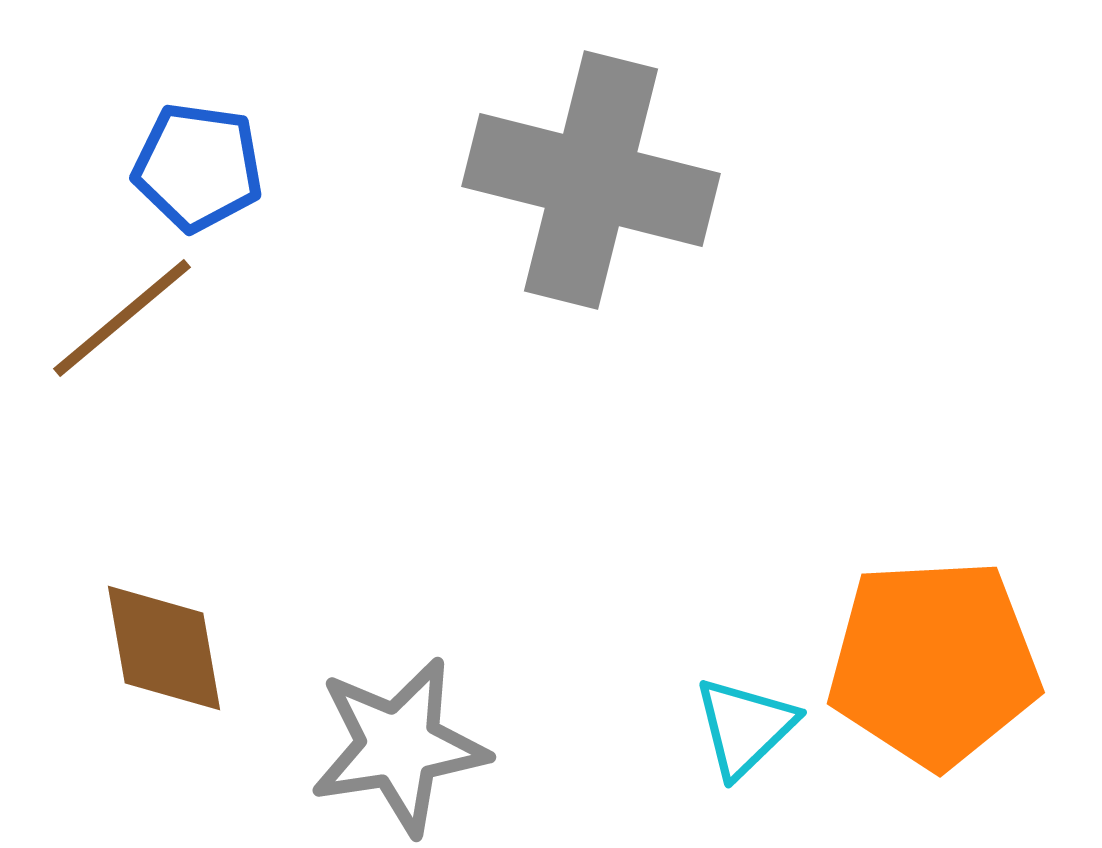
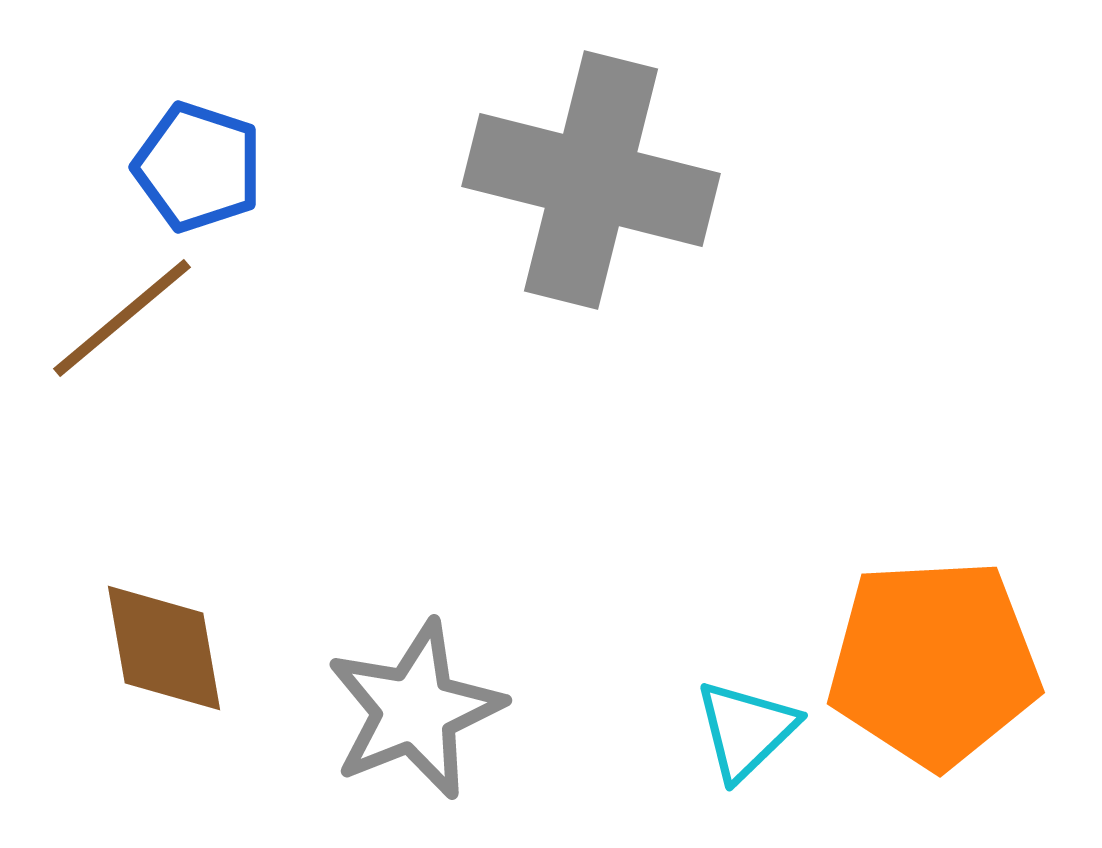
blue pentagon: rotated 10 degrees clockwise
cyan triangle: moved 1 px right, 3 px down
gray star: moved 16 px right, 36 px up; rotated 13 degrees counterclockwise
